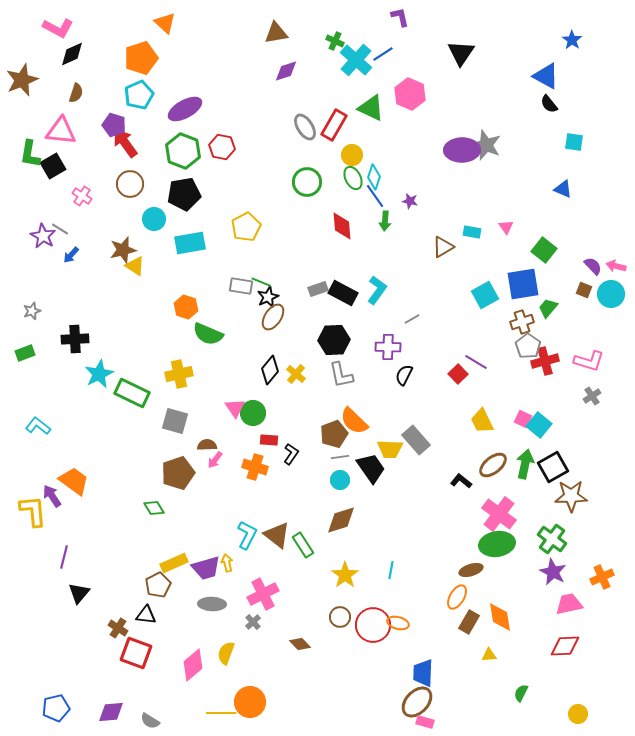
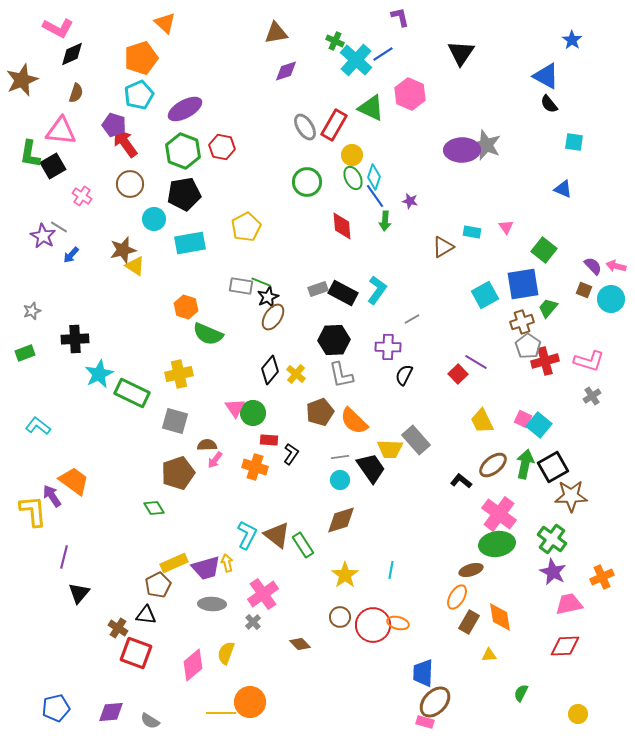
gray line at (60, 229): moved 1 px left, 2 px up
cyan circle at (611, 294): moved 5 px down
brown pentagon at (334, 434): moved 14 px left, 22 px up
pink cross at (263, 594): rotated 8 degrees counterclockwise
brown ellipse at (417, 702): moved 18 px right
